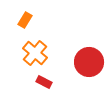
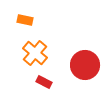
orange rectangle: rotated 70 degrees clockwise
red circle: moved 4 px left, 3 px down
